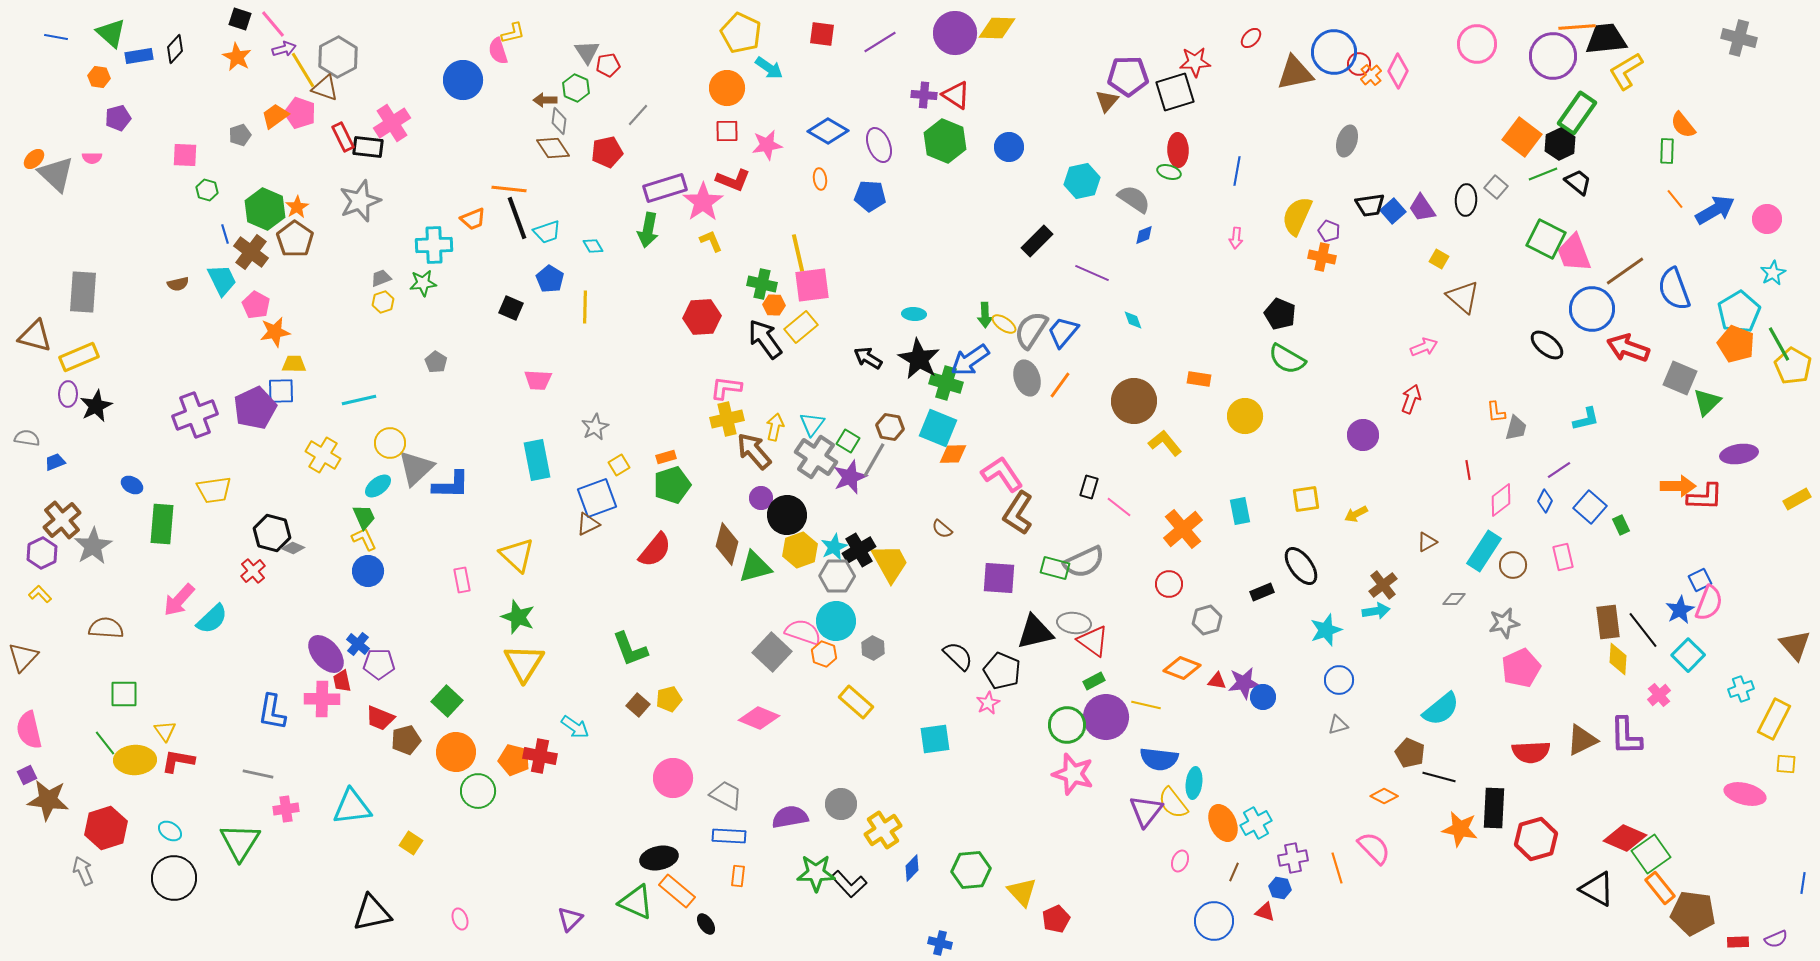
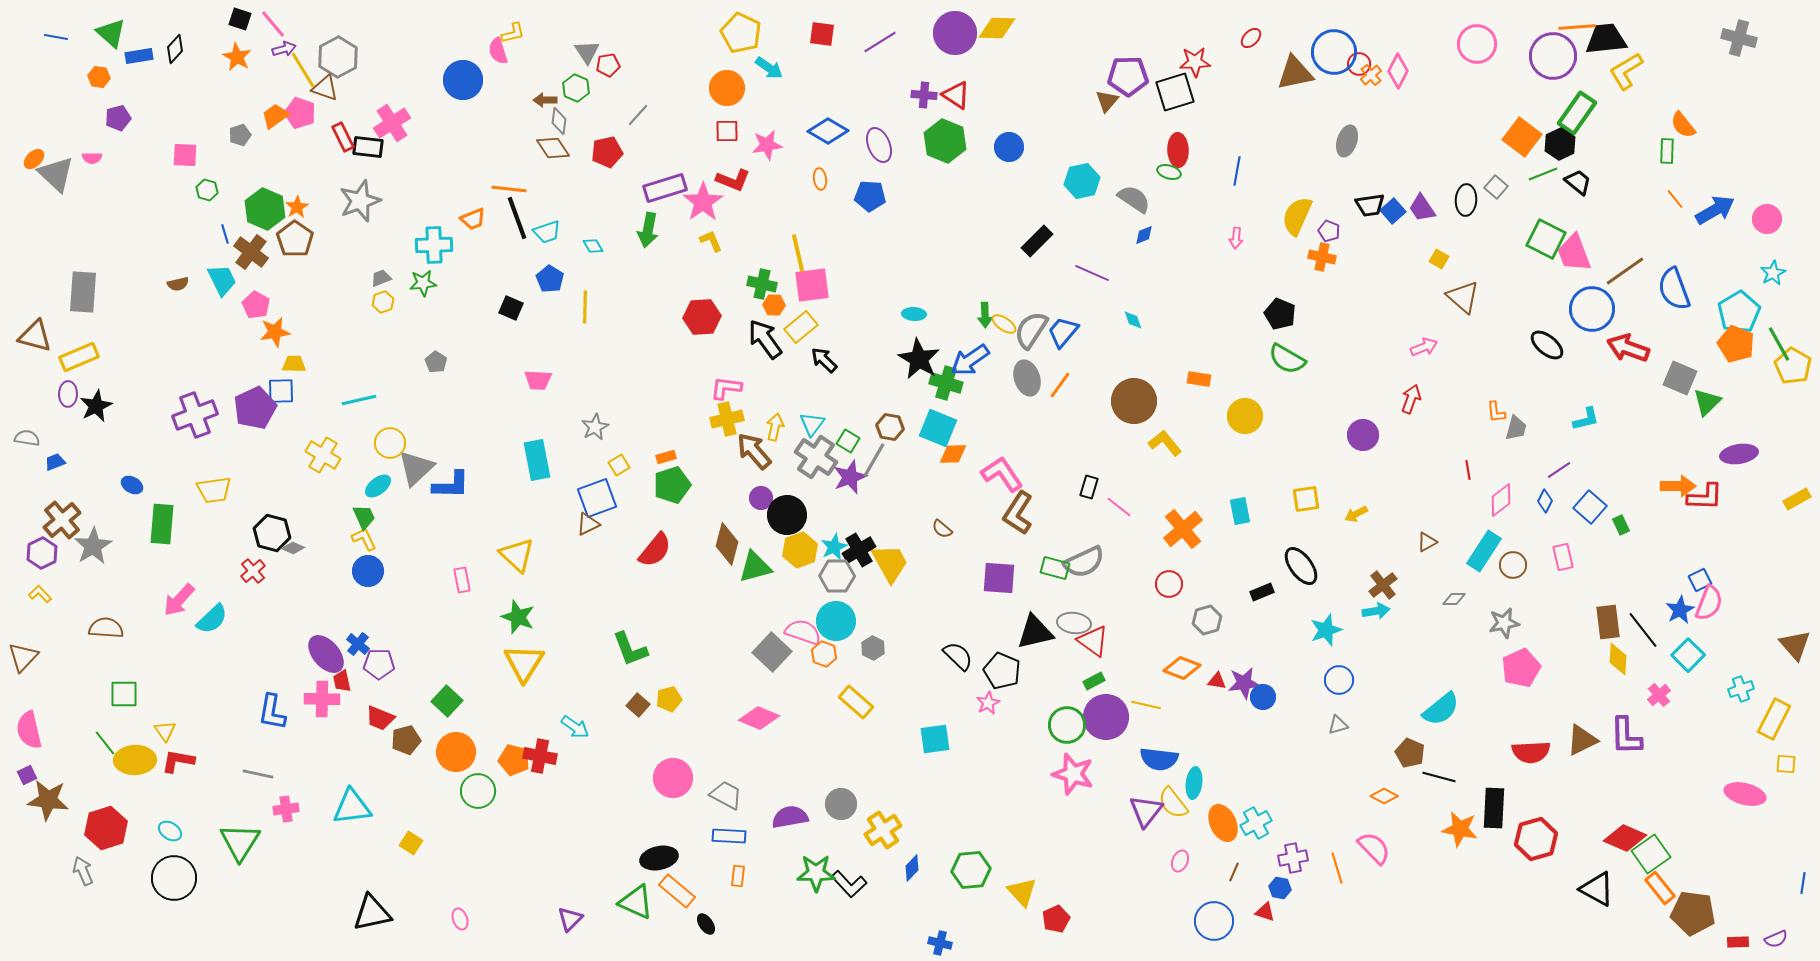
black arrow at (868, 358): moved 44 px left, 2 px down; rotated 12 degrees clockwise
